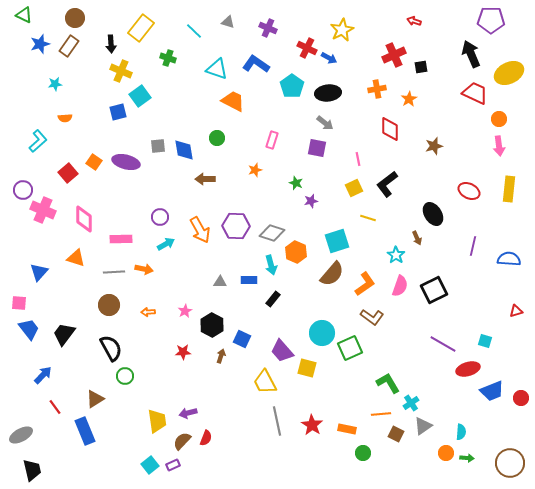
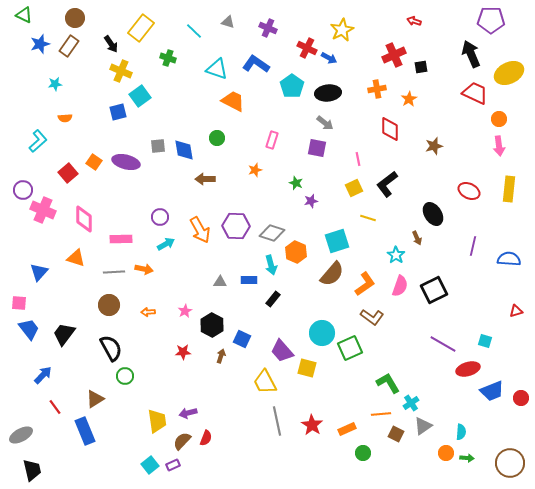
black arrow at (111, 44): rotated 30 degrees counterclockwise
orange rectangle at (347, 429): rotated 36 degrees counterclockwise
